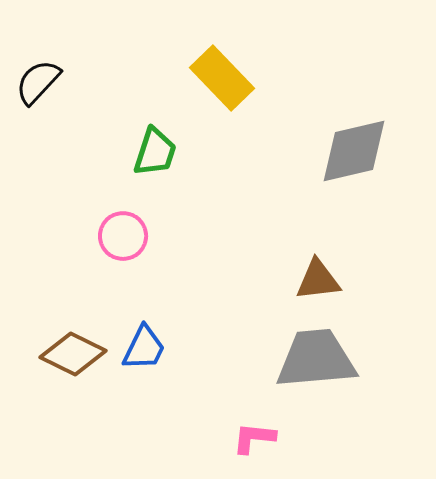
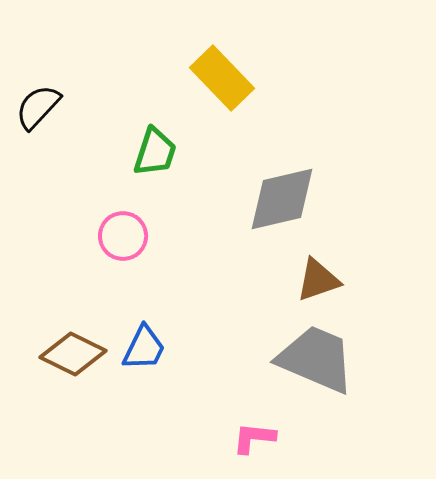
black semicircle: moved 25 px down
gray diamond: moved 72 px left, 48 px down
brown triangle: rotated 12 degrees counterclockwise
gray trapezoid: rotated 28 degrees clockwise
